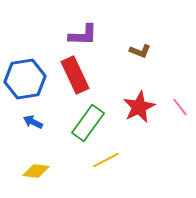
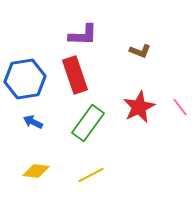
red rectangle: rotated 6 degrees clockwise
yellow line: moved 15 px left, 15 px down
